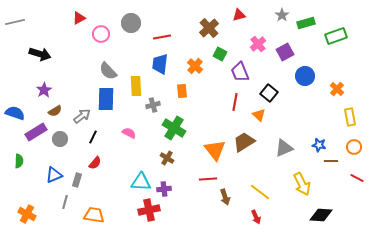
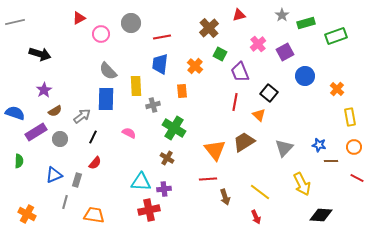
gray triangle at (284, 148): rotated 24 degrees counterclockwise
